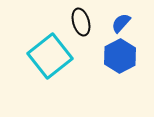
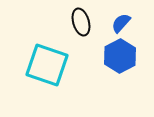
cyan square: moved 3 px left, 9 px down; rotated 33 degrees counterclockwise
